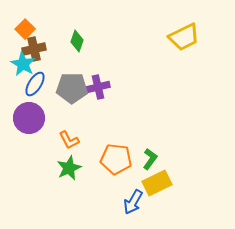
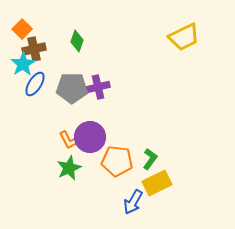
orange square: moved 3 px left
cyan star: rotated 10 degrees clockwise
purple circle: moved 61 px right, 19 px down
orange pentagon: moved 1 px right, 2 px down
